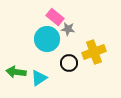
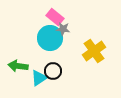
gray star: moved 5 px left
cyan circle: moved 3 px right, 1 px up
yellow cross: moved 1 px up; rotated 15 degrees counterclockwise
black circle: moved 16 px left, 8 px down
green arrow: moved 2 px right, 6 px up
